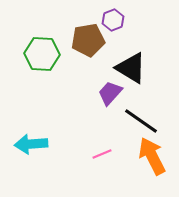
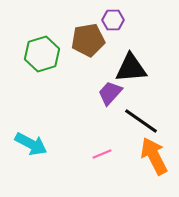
purple hexagon: rotated 20 degrees clockwise
green hexagon: rotated 20 degrees counterclockwise
black triangle: rotated 36 degrees counterclockwise
cyan arrow: rotated 148 degrees counterclockwise
orange arrow: moved 2 px right
